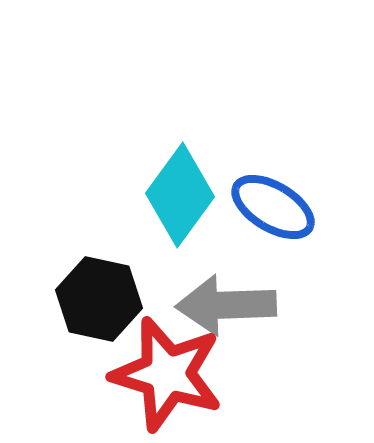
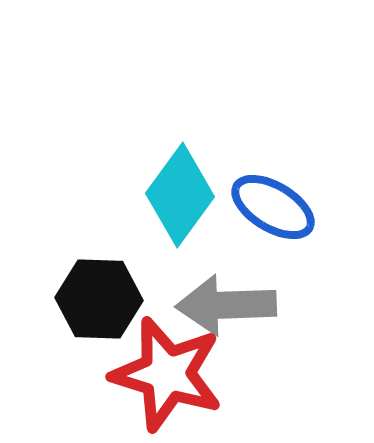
black hexagon: rotated 10 degrees counterclockwise
